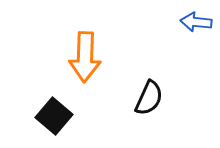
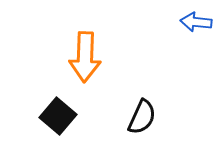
black semicircle: moved 7 px left, 19 px down
black square: moved 4 px right
